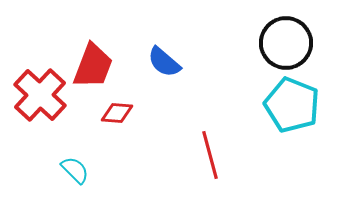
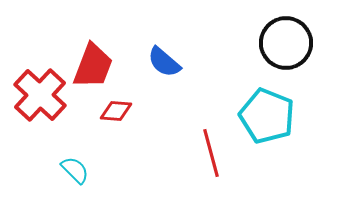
cyan pentagon: moved 25 px left, 11 px down
red diamond: moved 1 px left, 2 px up
red line: moved 1 px right, 2 px up
